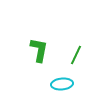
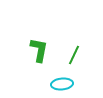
green line: moved 2 px left
